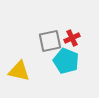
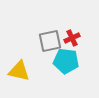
cyan pentagon: rotated 15 degrees counterclockwise
